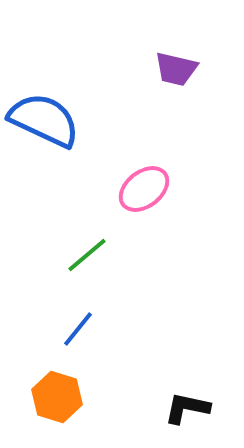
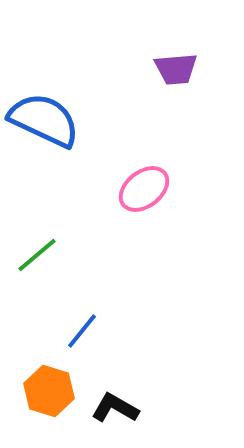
purple trapezoid: rotated 18 degrees counterclockwise
green line: moved 50 px left
blue line: moved 4 px right, 2 px down
orange hexagon: moved 8 px left, 6 px up
black L-shape: moved 72 px left; rotated 18 degrees clockwise
